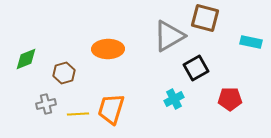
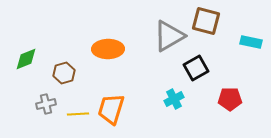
brown square: moved 1 px right, 3 px down
